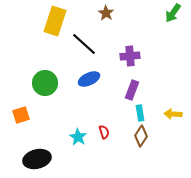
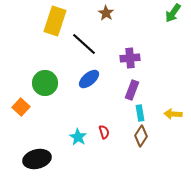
purple cross: moved 2 px down
blue ellipse: rotated 15 degrees counterclockwise
orange square: moved 8 px up; rotated 30 degrees counterclockwise
